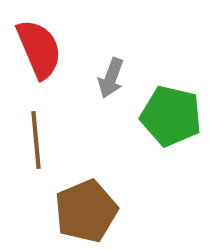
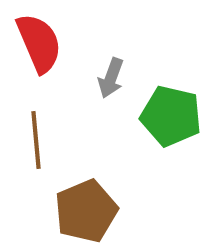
red semicircle: moved 6 px up
